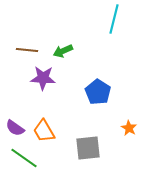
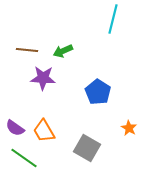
cyan line: moved 1 px left
gray square: moved 1 px left; rotated 36 degrees clockwise
